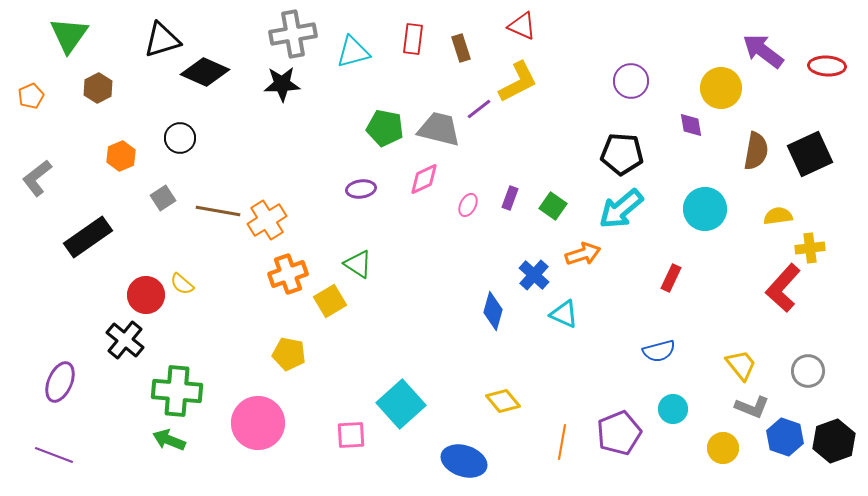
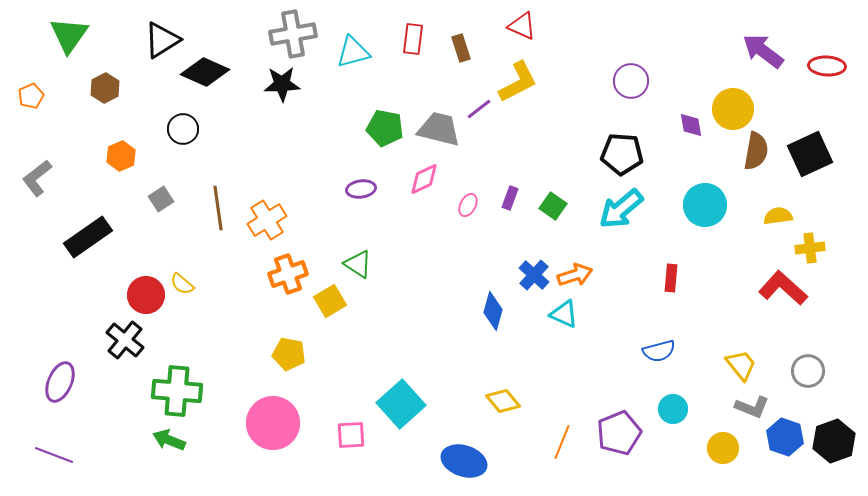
black triangle at (162, 40): rotated 15 degrees counterclockwise
brown hexagon at (98, 88): moved 7 px right
yellow circle at (721, 88): moved 12 px right, 21 px down
black circle at (180, 138): moved 3 px right, 9 px up
gray square at (163, 198): moved 2 px left, 1 px down
cyan circle at (705, 209): moved 4 px up
brown line at (218, 211): moved 3 px up; rotated 72 degrees clockwise
orange arrow at (583, 254): moved 8 px left, 21 px down
red rectangle at (671, 278): rotated 20 degrees counterclockwise
red L-shape at (783, 288): rotated 90 degrees clockwise
pink circle at (258, 423): moved 15 px right
orange line at (562, 442): rotated 12 degrees clockwise
